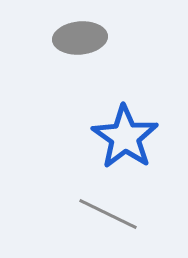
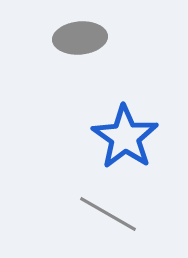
gray line: rotated 4 degrees clockwise
